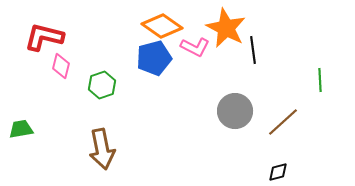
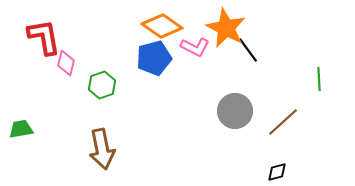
red L-shape: rotated 66 degrees clockwise
black line: moved 5 px left; rotated 28 degrees counterclockwise
pink diamond: moved 5 px right, 3 px up
green line: moved 1 px left, 1 px up
black diamond: moved 1 px left
